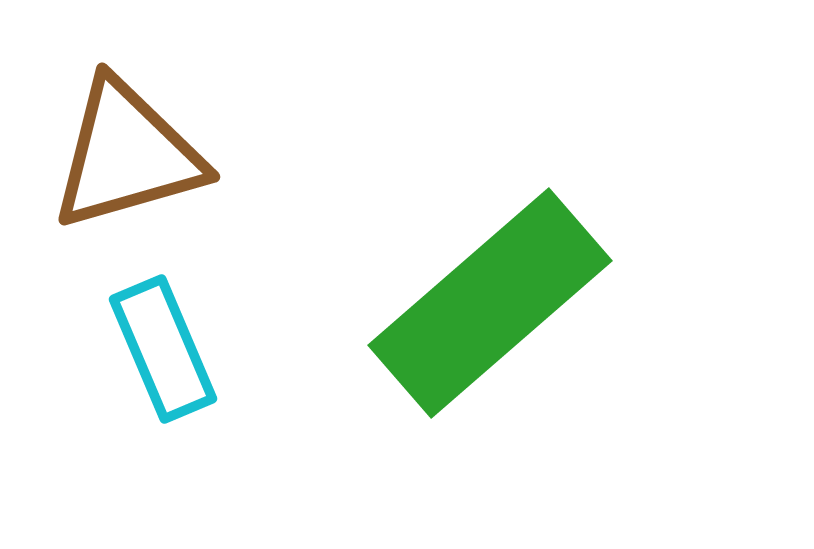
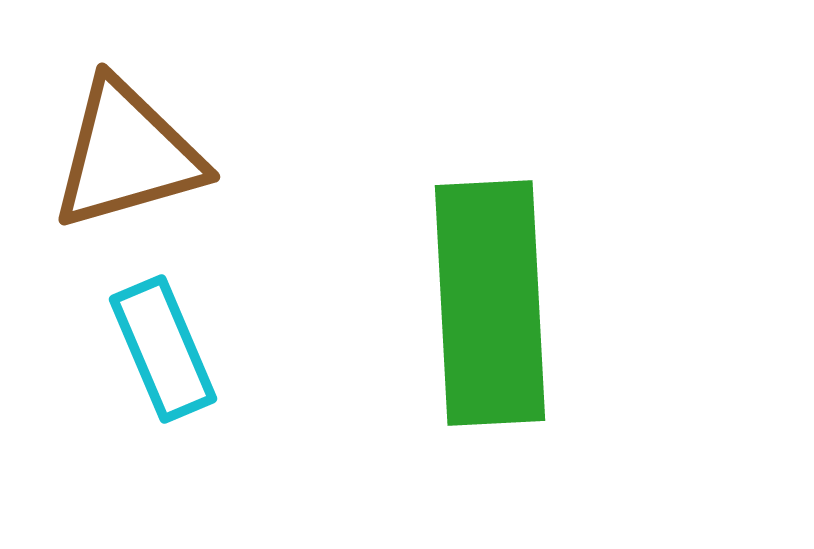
green rectangle: rotated 52 degrees counterclockwise
